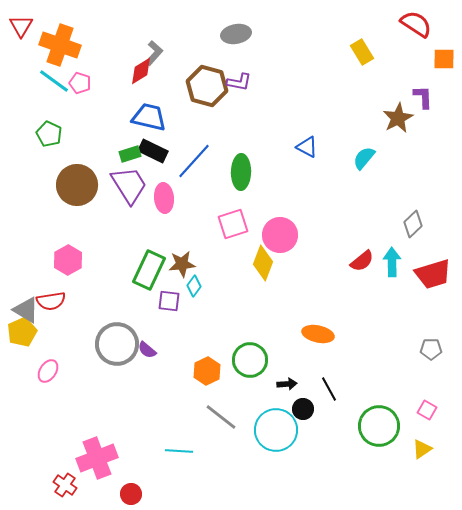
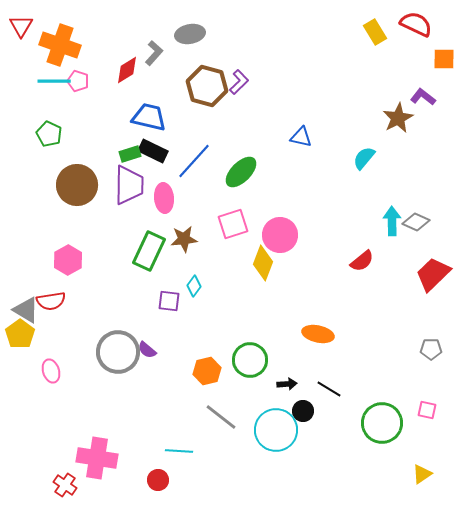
red semicircle at (416, 24): rotated 8 degrees counterclockwise
gray ellipse at (236, 34): moved 46 px left
yellow rectangle at (362, 52): moved 13 px right, 20 px up
red diamond at (141, 71): moved 14 px left, 1 px up
cyan line at (54, 81): rotated 36 degrees counterclockwise
purple L-shape at (239, 82): rotated 55 degrees counterclockwise
pink pentagon at (80, 83): moved 2 px left, 2 px up
purple L-shape at (423, 97): rotated 50 degrees counterclockwise
blue triangle at (307, 147): moved 6 px left, 10 px up; rotated 15 degrees counterclockwise
green ellipse at (241, 172): rotated 44 degrees clockwise
purple trapezoid at (129, 185): rotated 33 degrees clockwise
gray diamond at (413, 224): moved 3 px right, 2 px up; rotated 68 degrees clockwise
cyan arrow at (392, 262): moved 41 px up
brown star at (182, 264): moved 2 px right, 25 px up
green rectangle at (149, 270): moved 19 px up
red trapezoid at (433, 274): rotated 153 degrees clockwise
yellow pentagon at (22, 332): moved 2 px left, 2 px down; rotated 12 degrees counterclockwise
gray circle at (117, 344): moved 1 px right, 8 px down
pink ellipse at (48, 371): moved 3 px right; rotated 50 degrees counterclockwise
orange hexagon at (207, 371): rotated 12 degrees clockwise
black line at (329, 389): rotated 30 degrees counterclockwise
black circle at (303, 409): moved 2 px down
pink square at (427, 410): rotated 18 degrees counterclockwise
green circle at (379, 426): moved 3 px right, 3 px up
yellow triangle at (422, 449): moved 25 px down
pink cross at (97, 458): rotated 30 degrees clockwise
red circle at (131, 494): moved 27 px right, 14 px up
